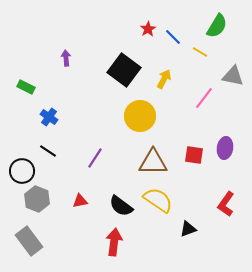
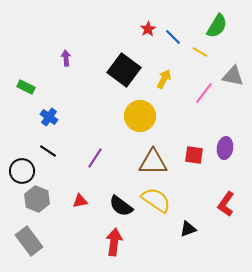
pink line: moved 5 px up
yellow semicircle: moved 2 px left
